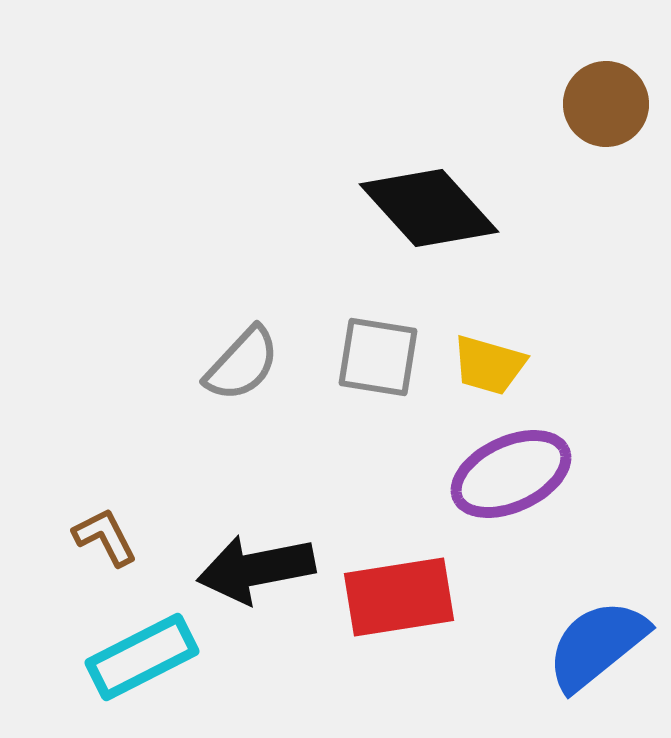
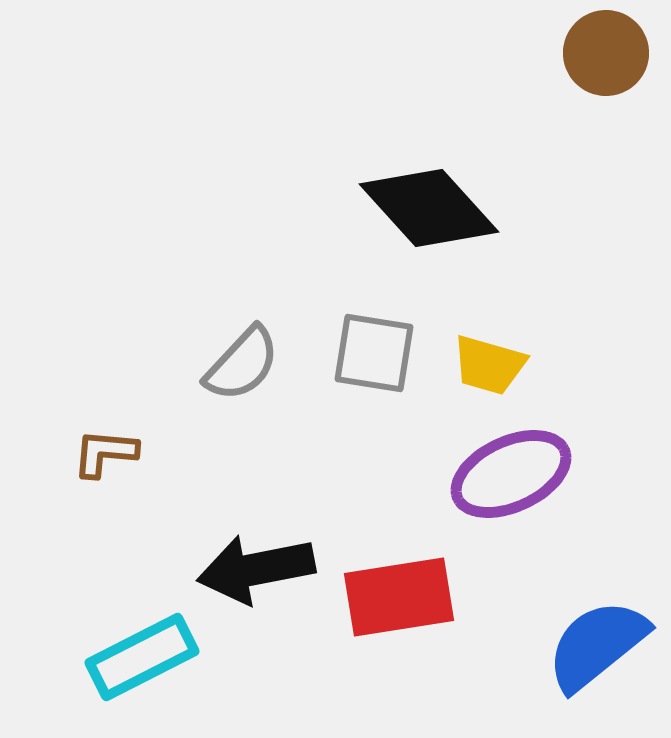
brown circle: moved 51 px up
gray square: moved 4 px left, 4 px up
brown L-shape: moved 84 px up; rotated 58 degrees counterclockwise
